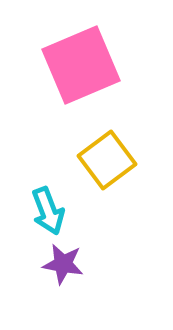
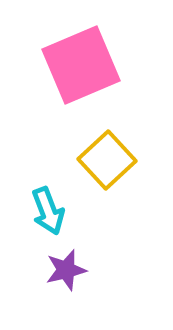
yellow square: rotated 6 degrees counterclockwise
purple star: moved 3 px right, 6 px down; rotated 24 degrees counterclockwise
